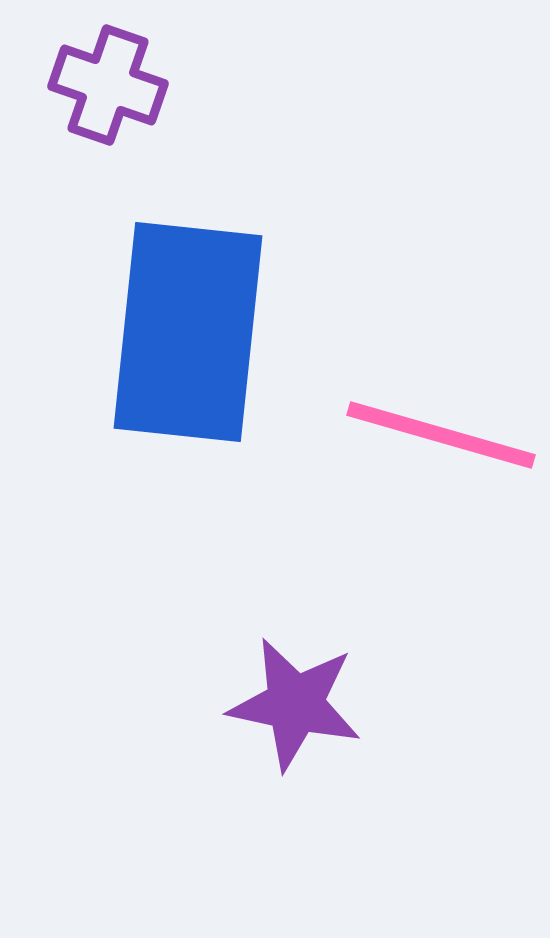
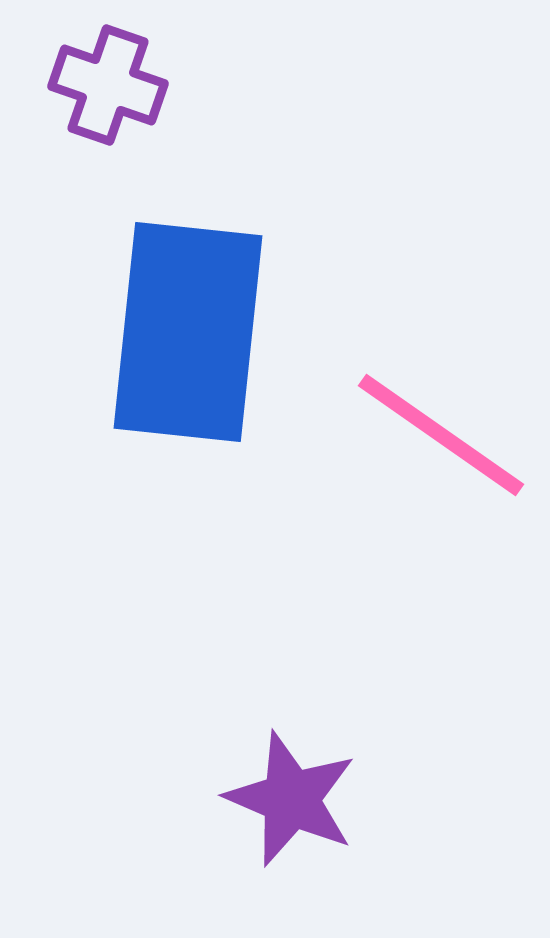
pink line: rotated 19 degrees clockwise
purple star: moved 4 px left, 95 px down; rotated 11 degrees clockwise
